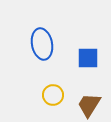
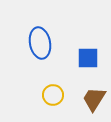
blue ellipse: moved 2 px left, 1 px up
brown trapezoid: moved 5 px right, 6 px up
